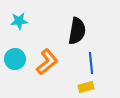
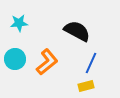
cyan star: moved 2 px down
black semicircle: rotated 72 degrees counterclockwise
blue line: rotated 30 degrees clockwise
yellow rectangle: moved 1 px up
